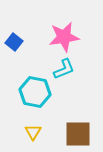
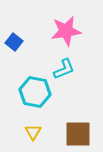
pink star: moved 2 px right, 6 px up
